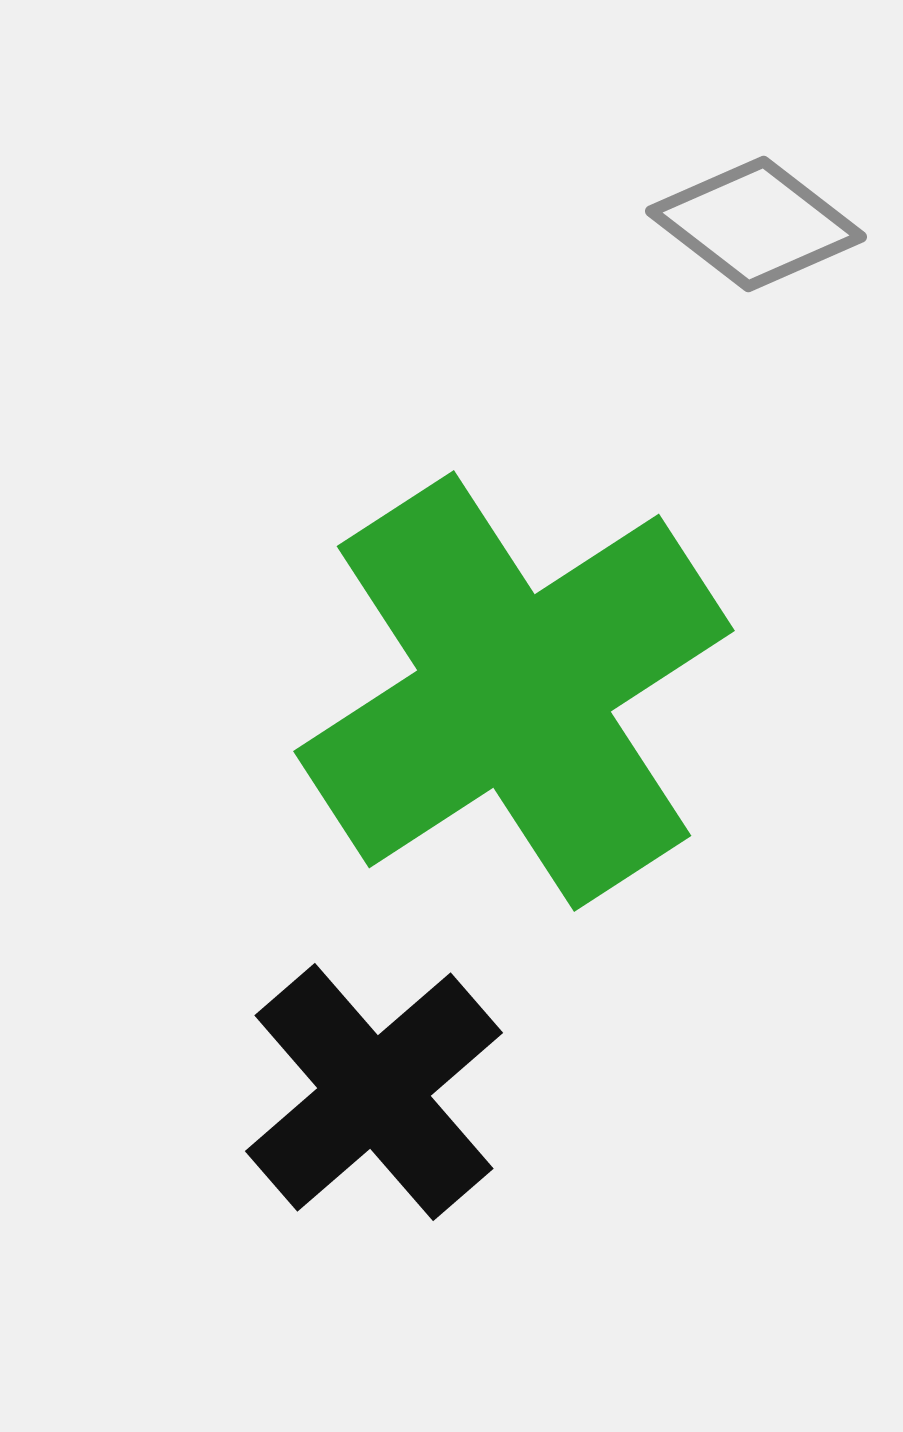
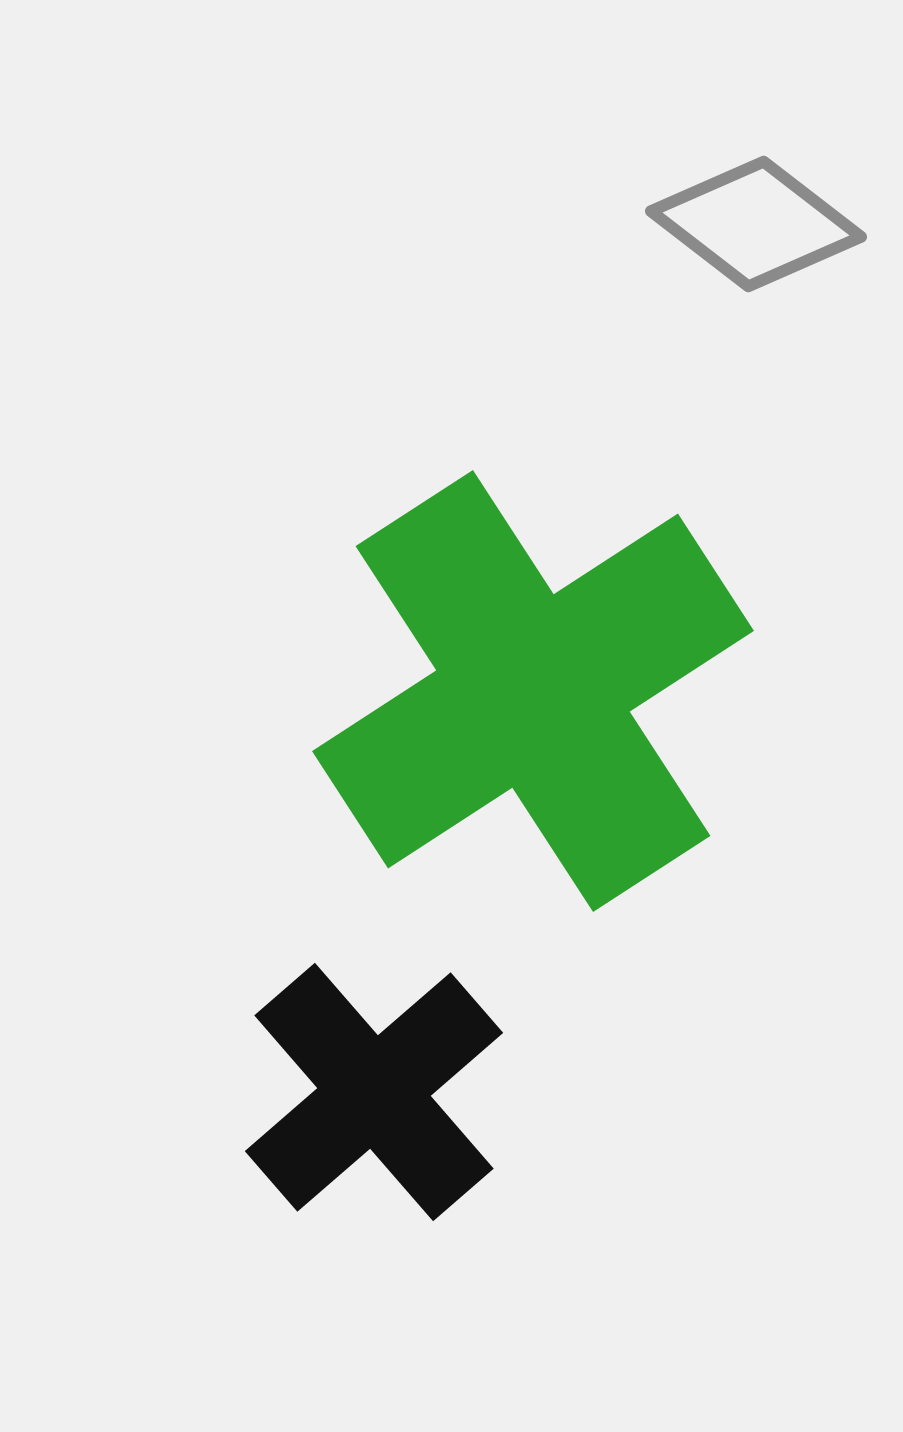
green cross: moved 19 px right
